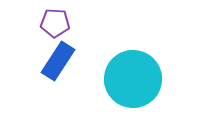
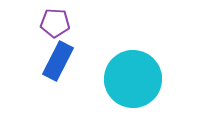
blue rectangle: rotated 6 degrees counterclockwise
